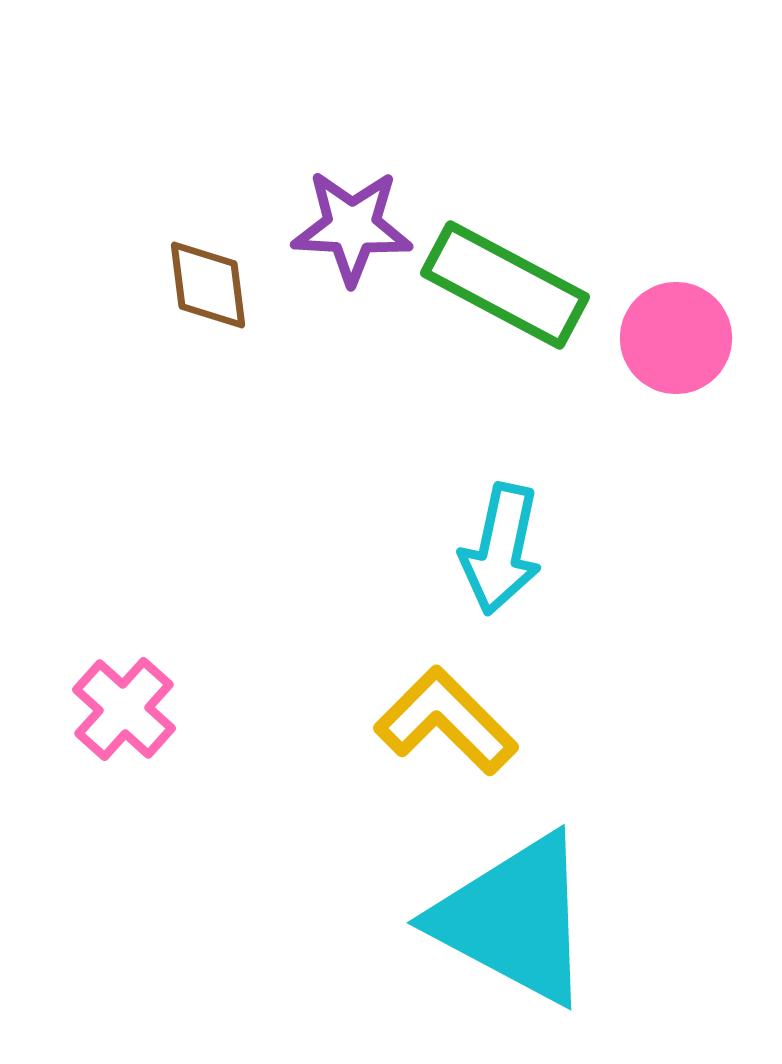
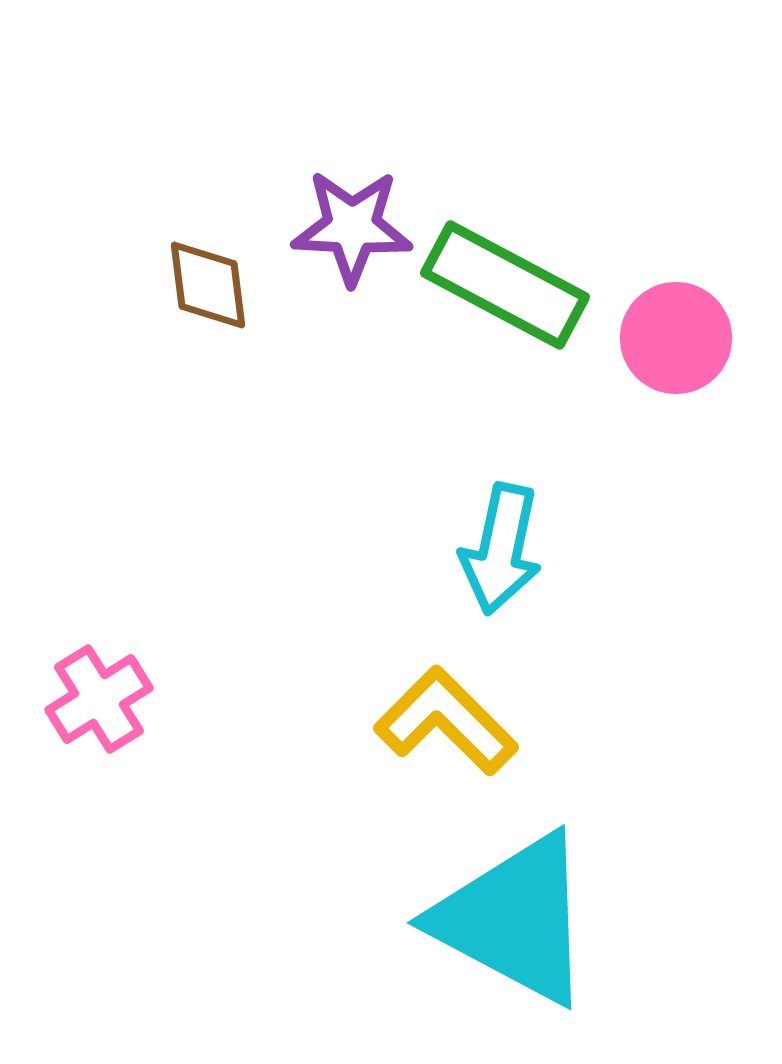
pink cross: moved 25 px left, 10 px up; rotated 16 degrees clockwise
